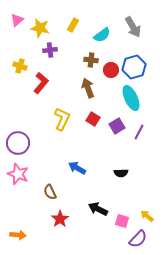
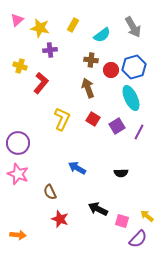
red star: rotated 18 degrees counterclockwise
